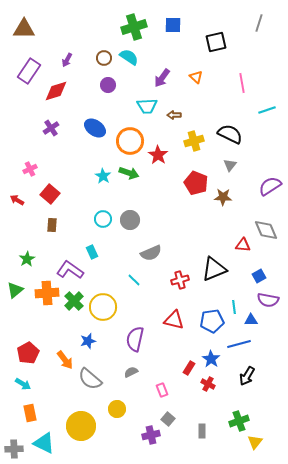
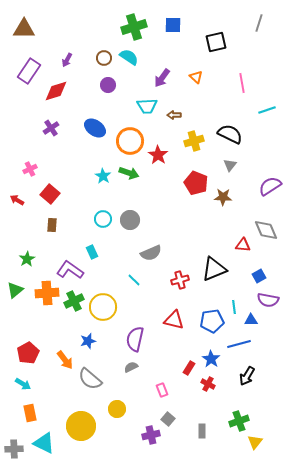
green cross at (74, 301): rotated 18 degrees clockwise
gray semicircle at (131, 372): moved 5 px up
